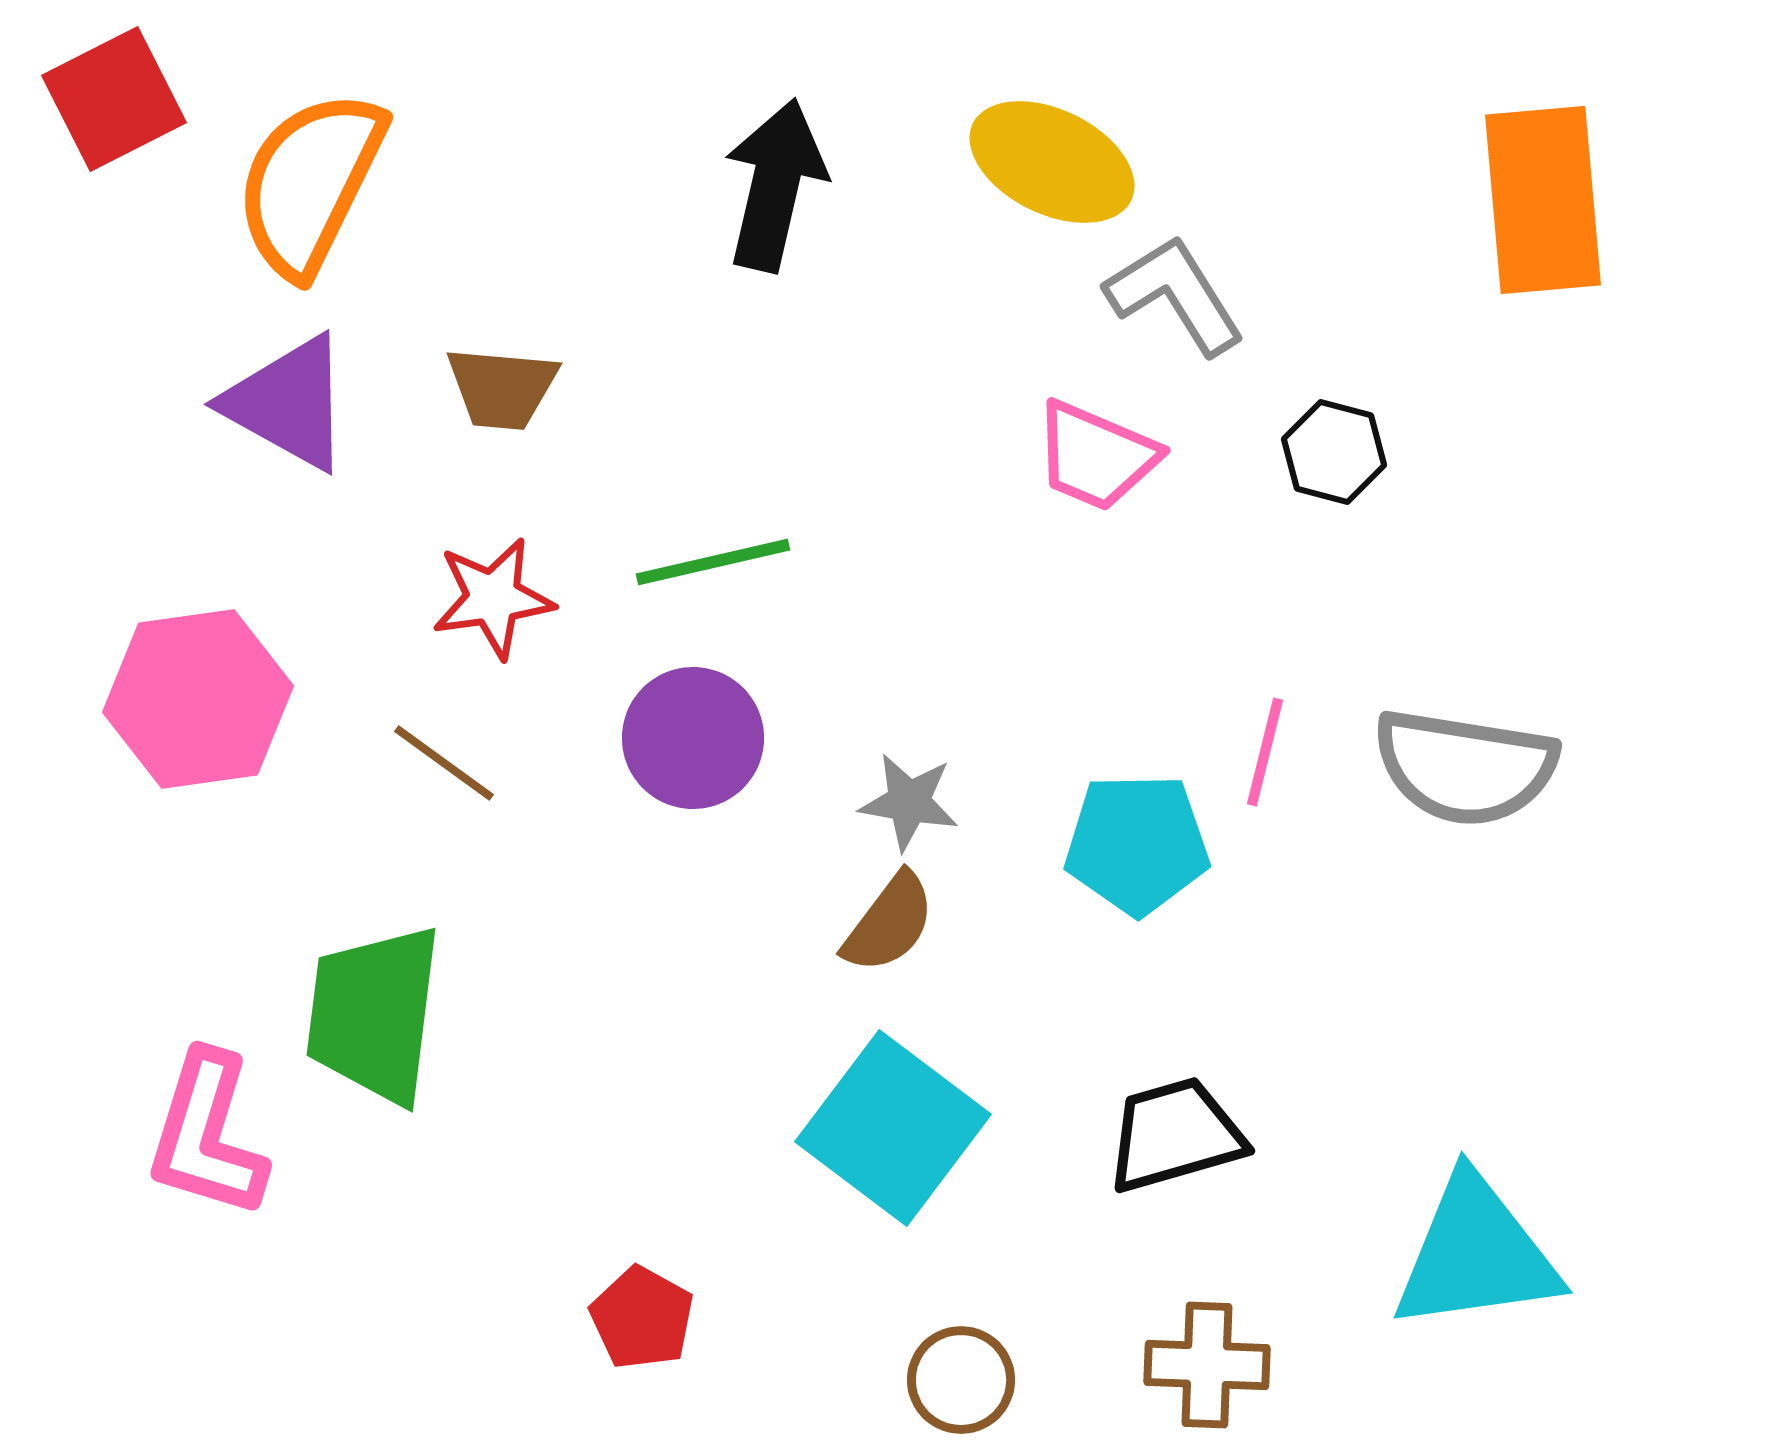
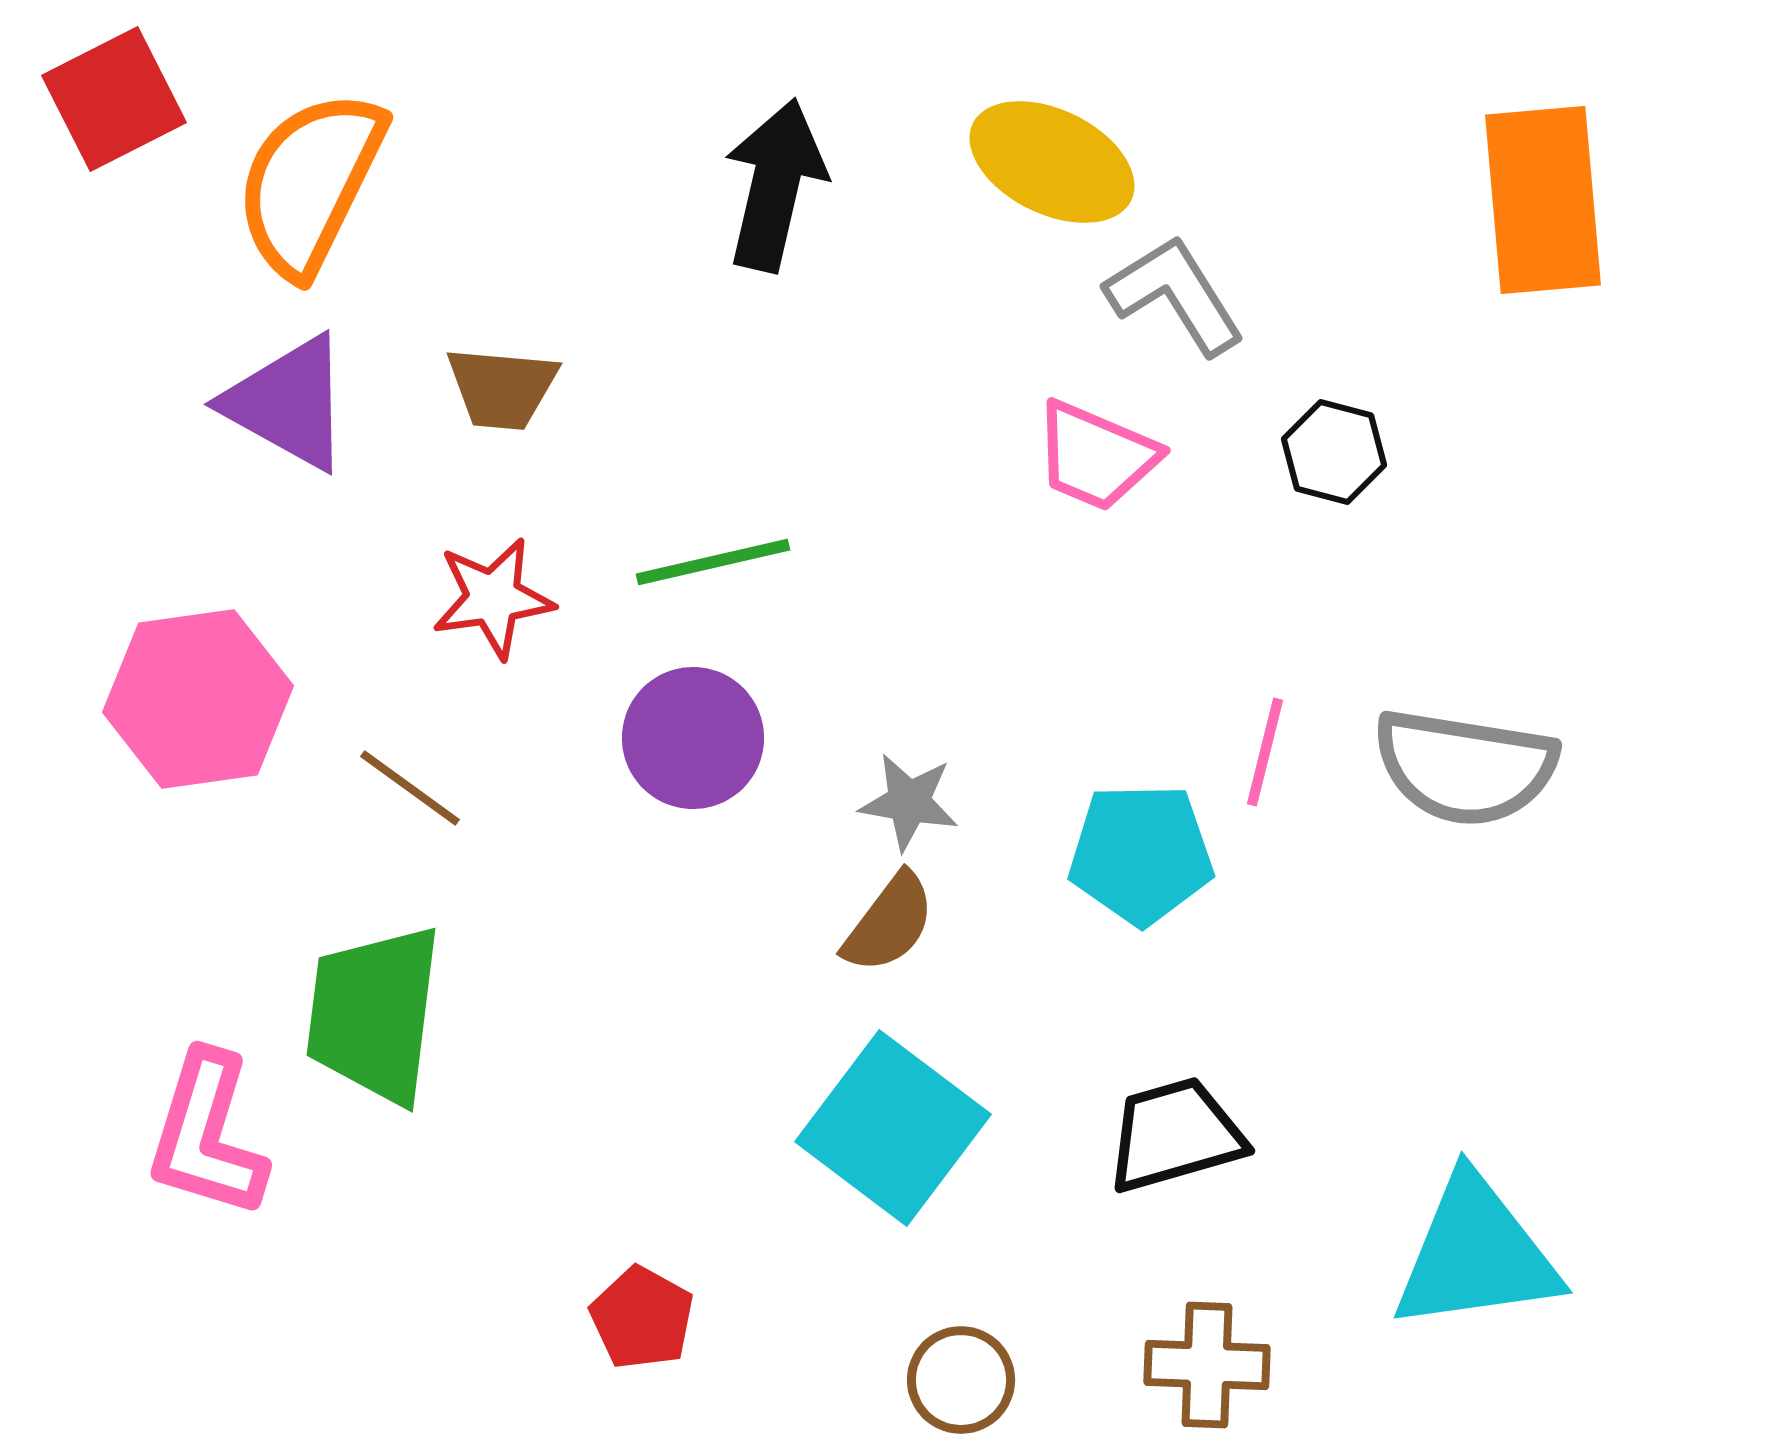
brown line: moved 34 px left, 25 px down
cyan pentagon: moved 4 px right, 10 px down
